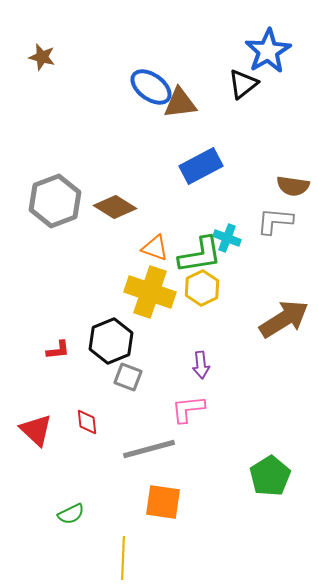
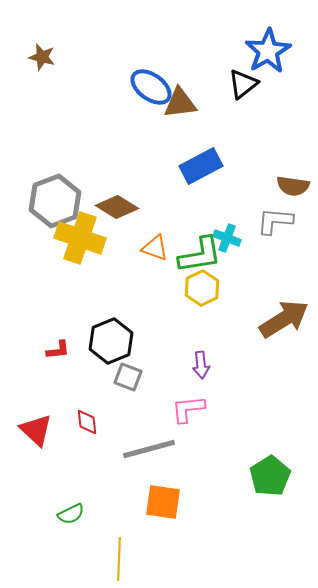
brown diamond: moved 2 px right
yellow cross: moved 70 px left, 54 px up
yellow line: moved 4 px left, 1 px down
